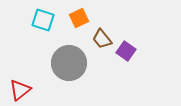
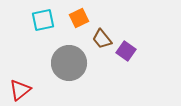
cyan square: rotated 30 degrees counterclockwise
